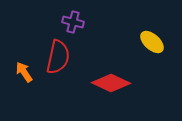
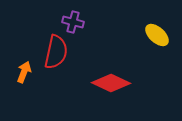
yellow ellipse: moved 5 px right, 7 px up
red semicircle: moved 2 px left, 5 px up
orange arrow: rotated 55 degrees clockwise
